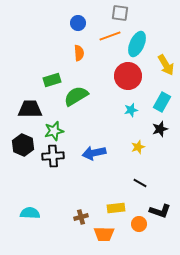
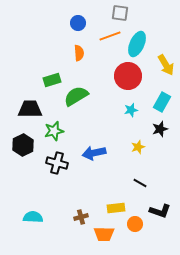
black hexagon: rotated 10 degrees clockwise
black cross: moved 4 px right, 7 px down; rotated 20 degrees clockwise
cyan semicircle: moved 3 px right, 4 px down
orange circle: moved 4 px left
